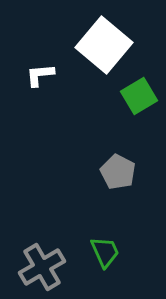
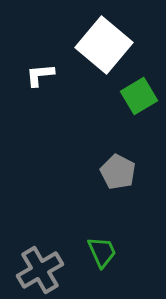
green trapezoid: moved 3 px left
gray cross: moved 2 px left, 3 px down
